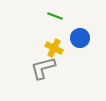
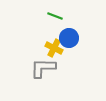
blue circle: moved 11 px left
gray L-shape: rotated 16 degrees clockwise
